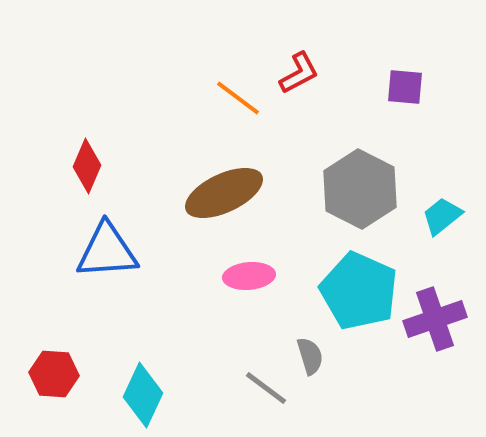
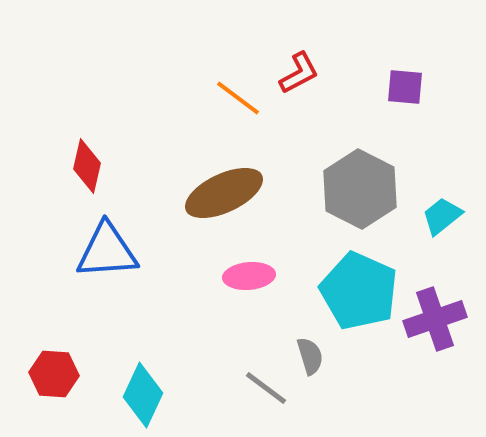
red diamond: rotated 10 degrees counterclockwise
